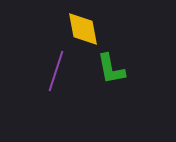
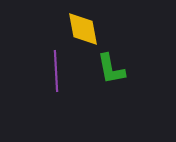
purple line: rotated 21 degrees counterclockwise
